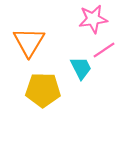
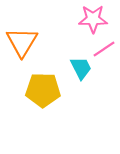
pink star: rotated 8 degrees clockwise
orange triangle: moved 7 px left
pink line: moved 1 px up
